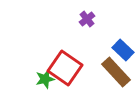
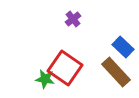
purple cross: moved 14 px left
blue rectangle: moved 3 px up
green star: rotated 24 degrees clockwise
